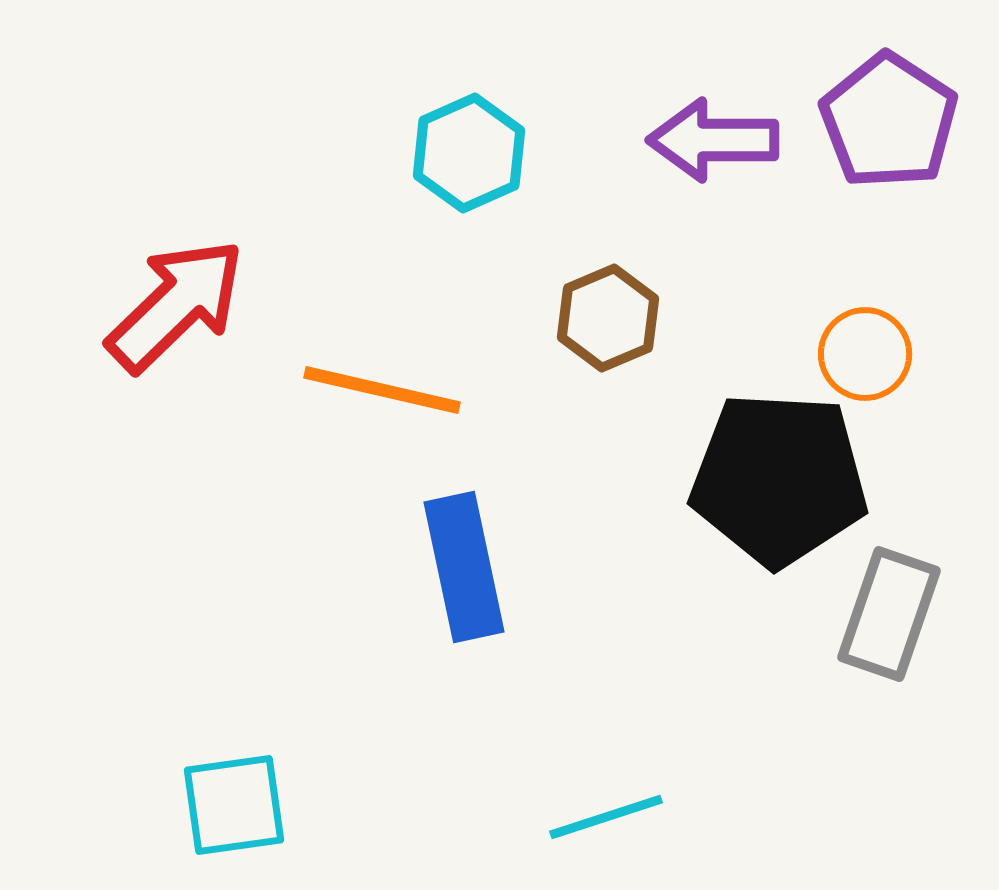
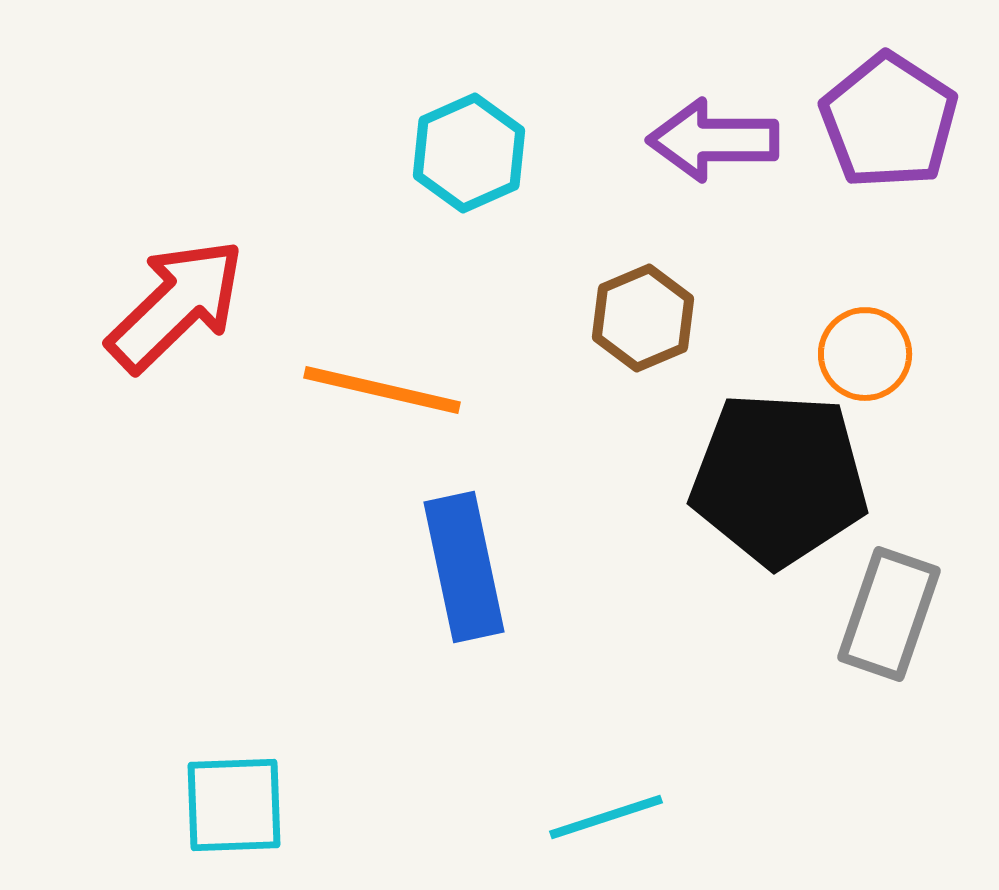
brown hexagon: moved 35 px right
cyan square: rotated 6 degrees clockwise
